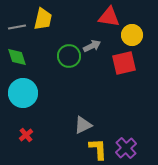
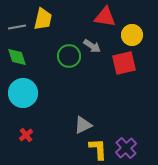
red triangle: moved 4 px left
gray arrow: rotated 60 degrees clockwise
